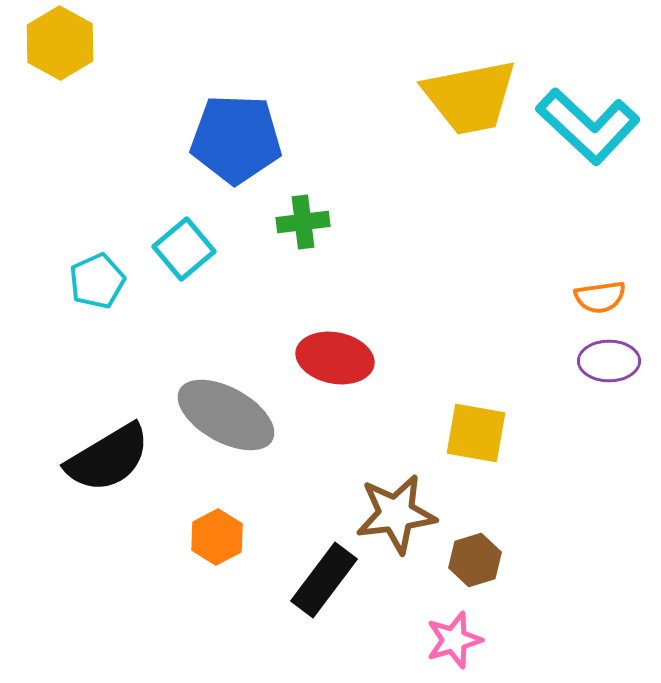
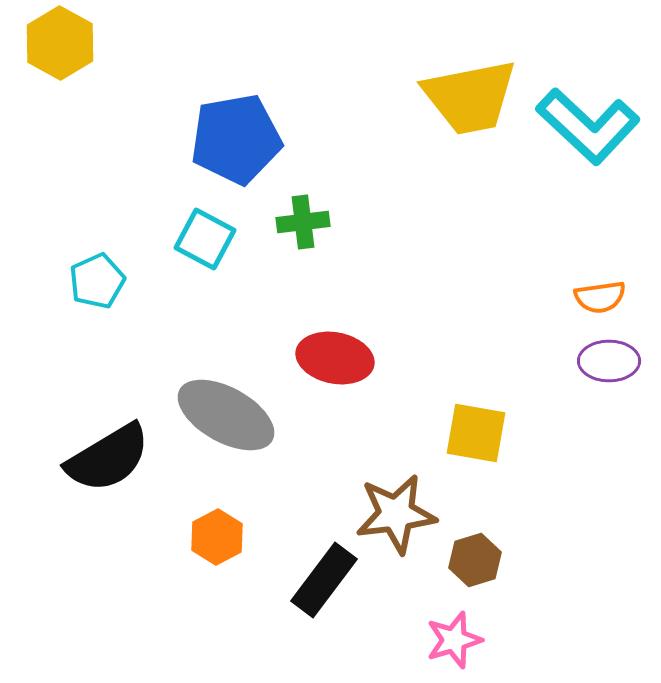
blue pentagon: rotated 12 degrees counterclockwise
cyan square: moved 21 px right, 10 px up; rotated 22 degrees counterclockwise
